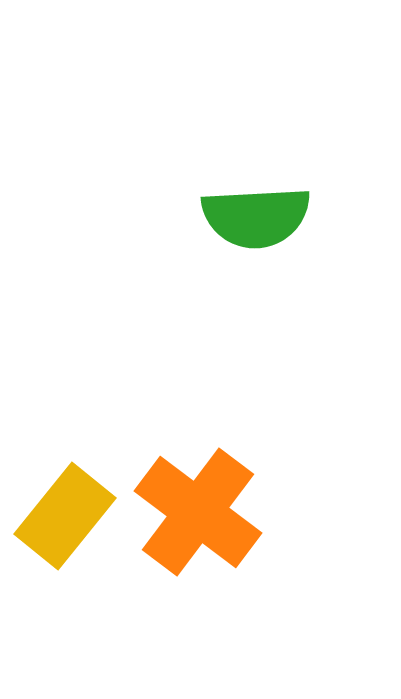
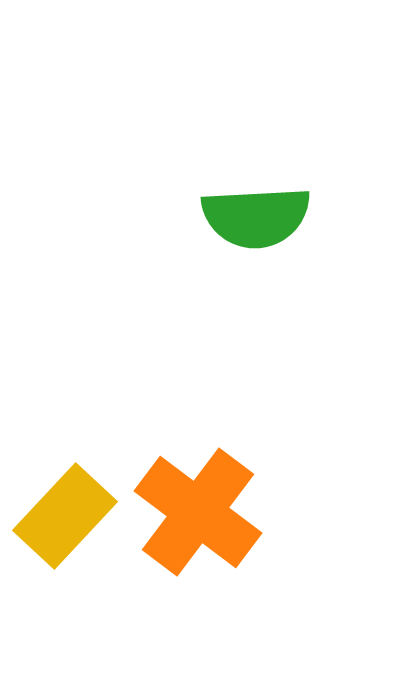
yellow rectangle: rotated 4 degrees clockwise
